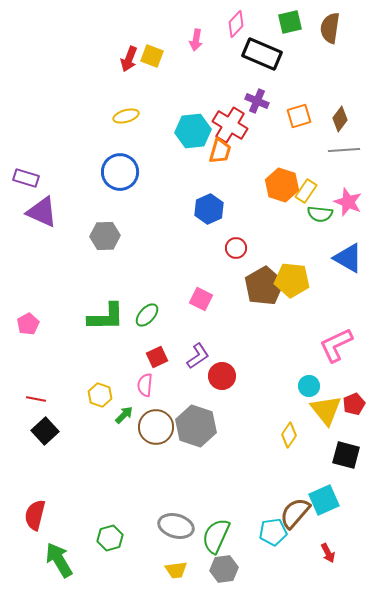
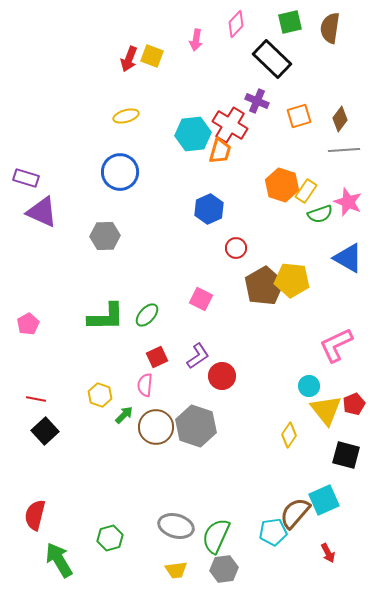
black rectangle at (262, 54): moved 10 px right, 5 px down; rotated 21 degrees clockwise
cyan hexagon at (193, 131): moved 3 px down
green semicircle at (320, 214): rotated 25 degrees counterclockwise
